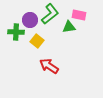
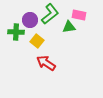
red arrow: moved 3 px left, 3 px up
